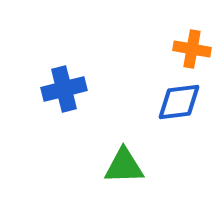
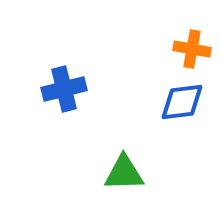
blue diamond: moved 3 px right
green triangle: moved 7 px down
